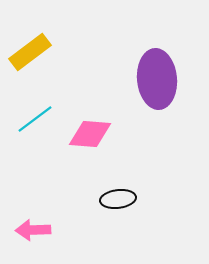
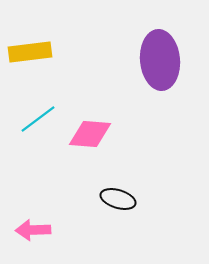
yellow rectangle: rotated 30 degrees clockwise
purple ellipse: moved 3 px right, 19 px up
cyan line: moved 3 px right
black ellipse: rotated 24 degrees clockwise
